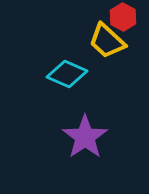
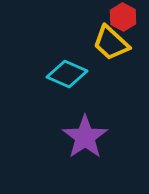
yellow trapezoid: moved 4 px right, 2 px down
